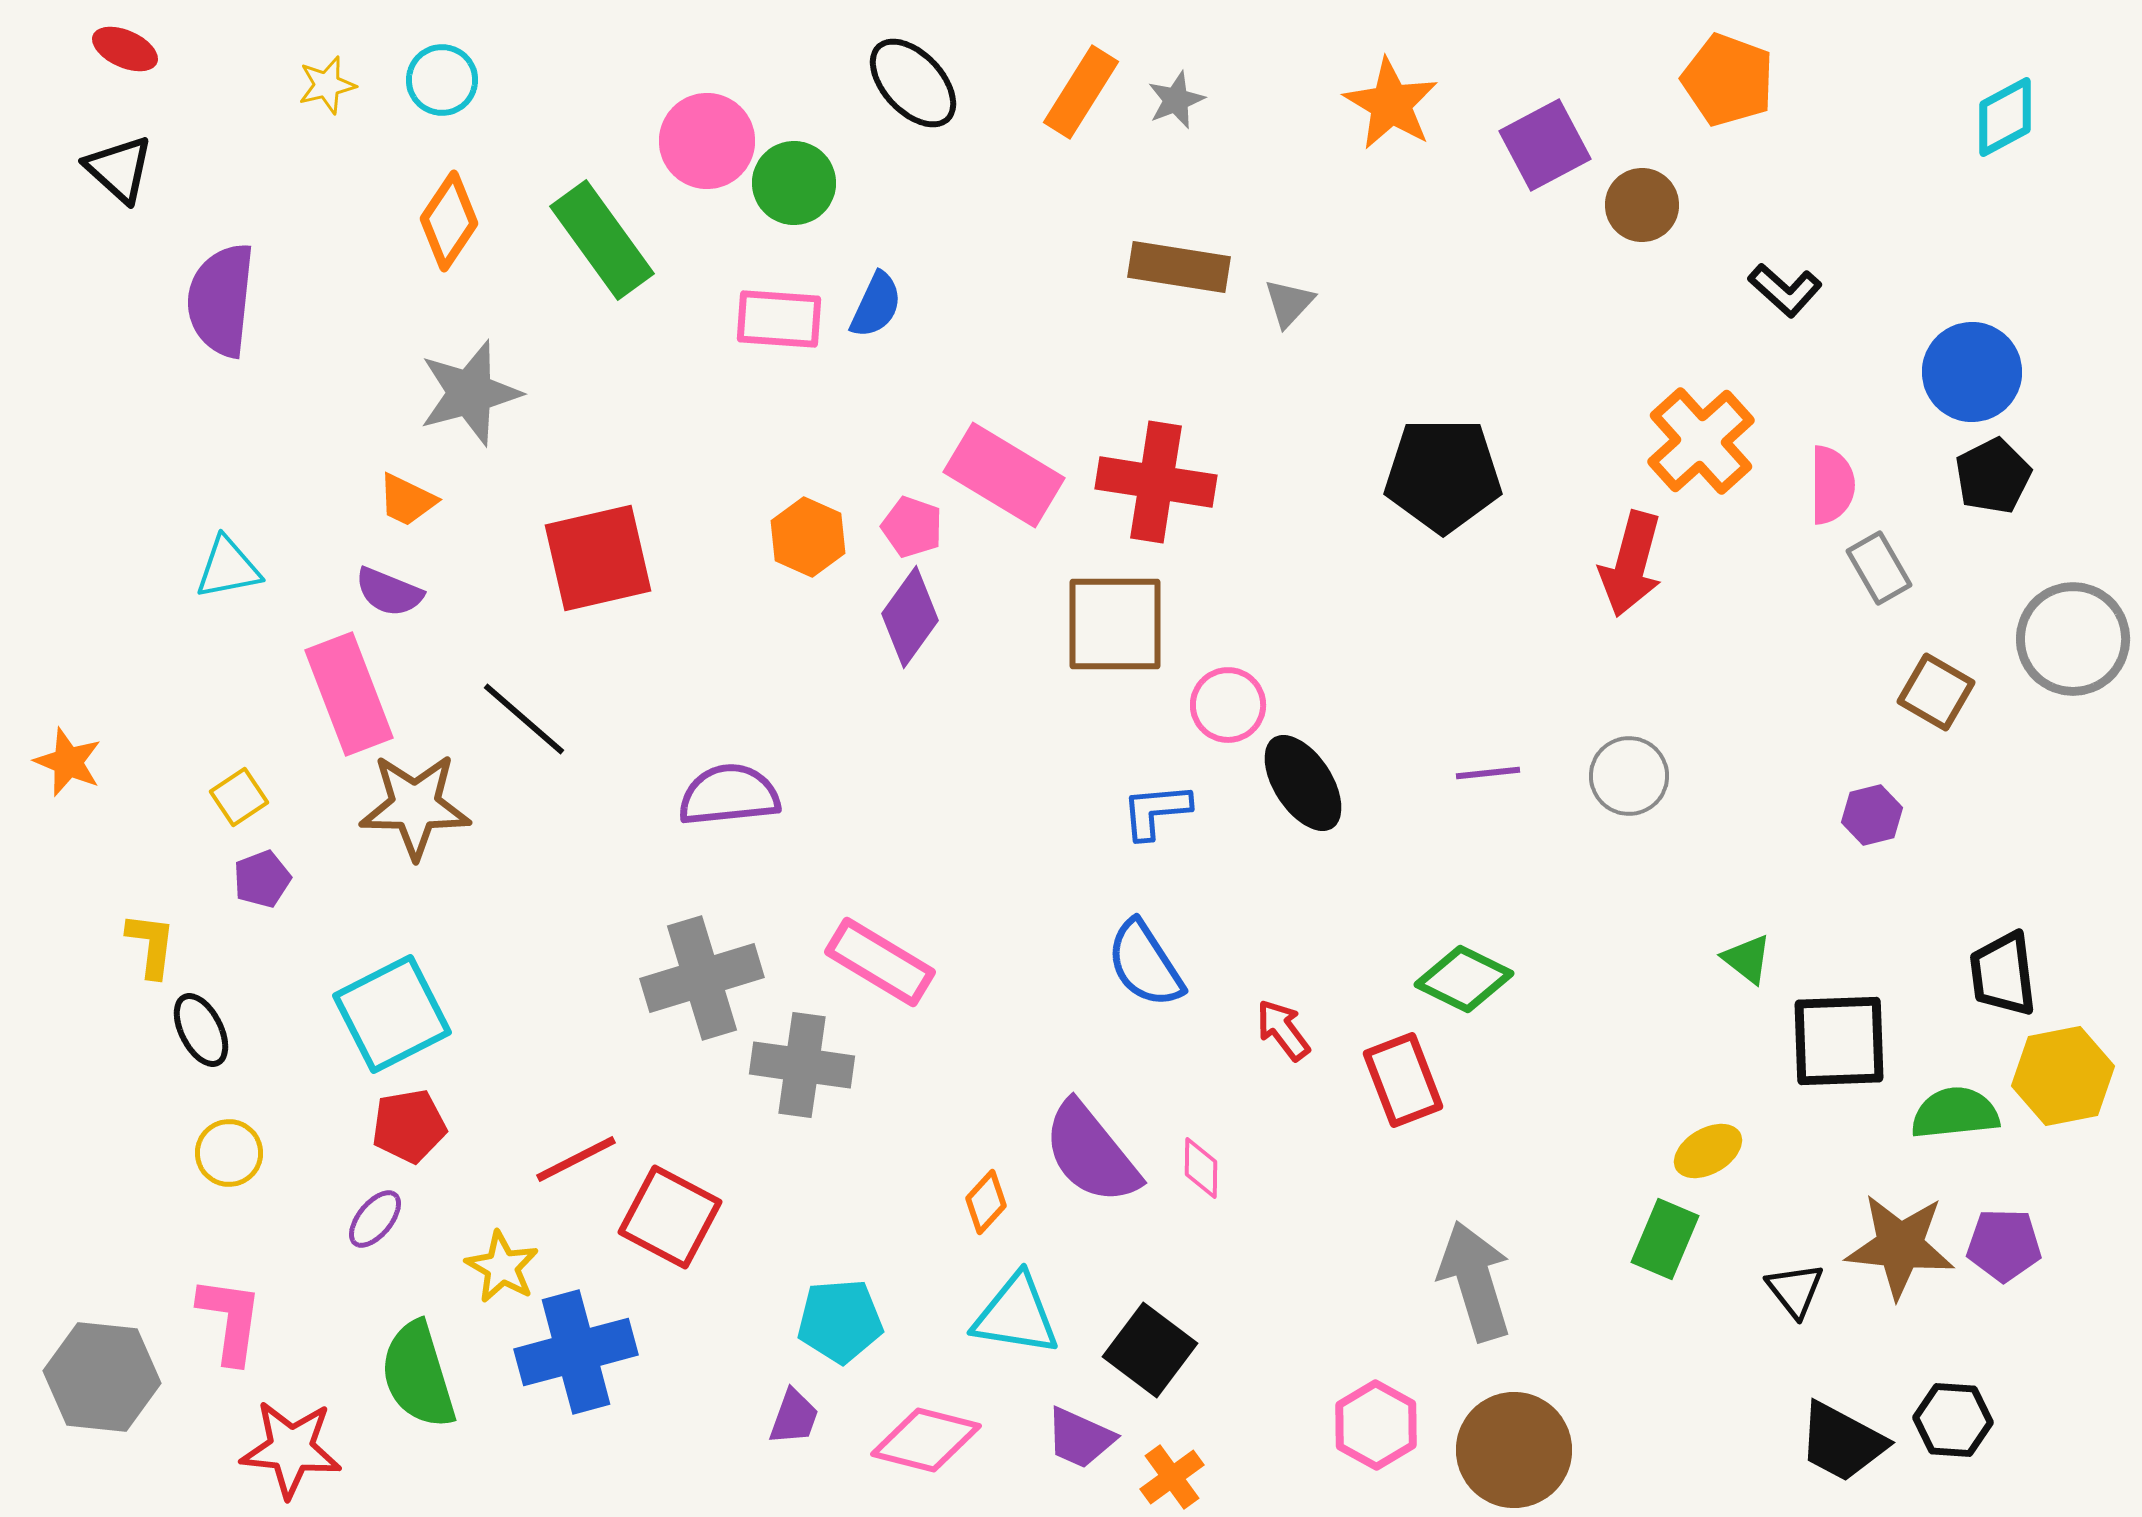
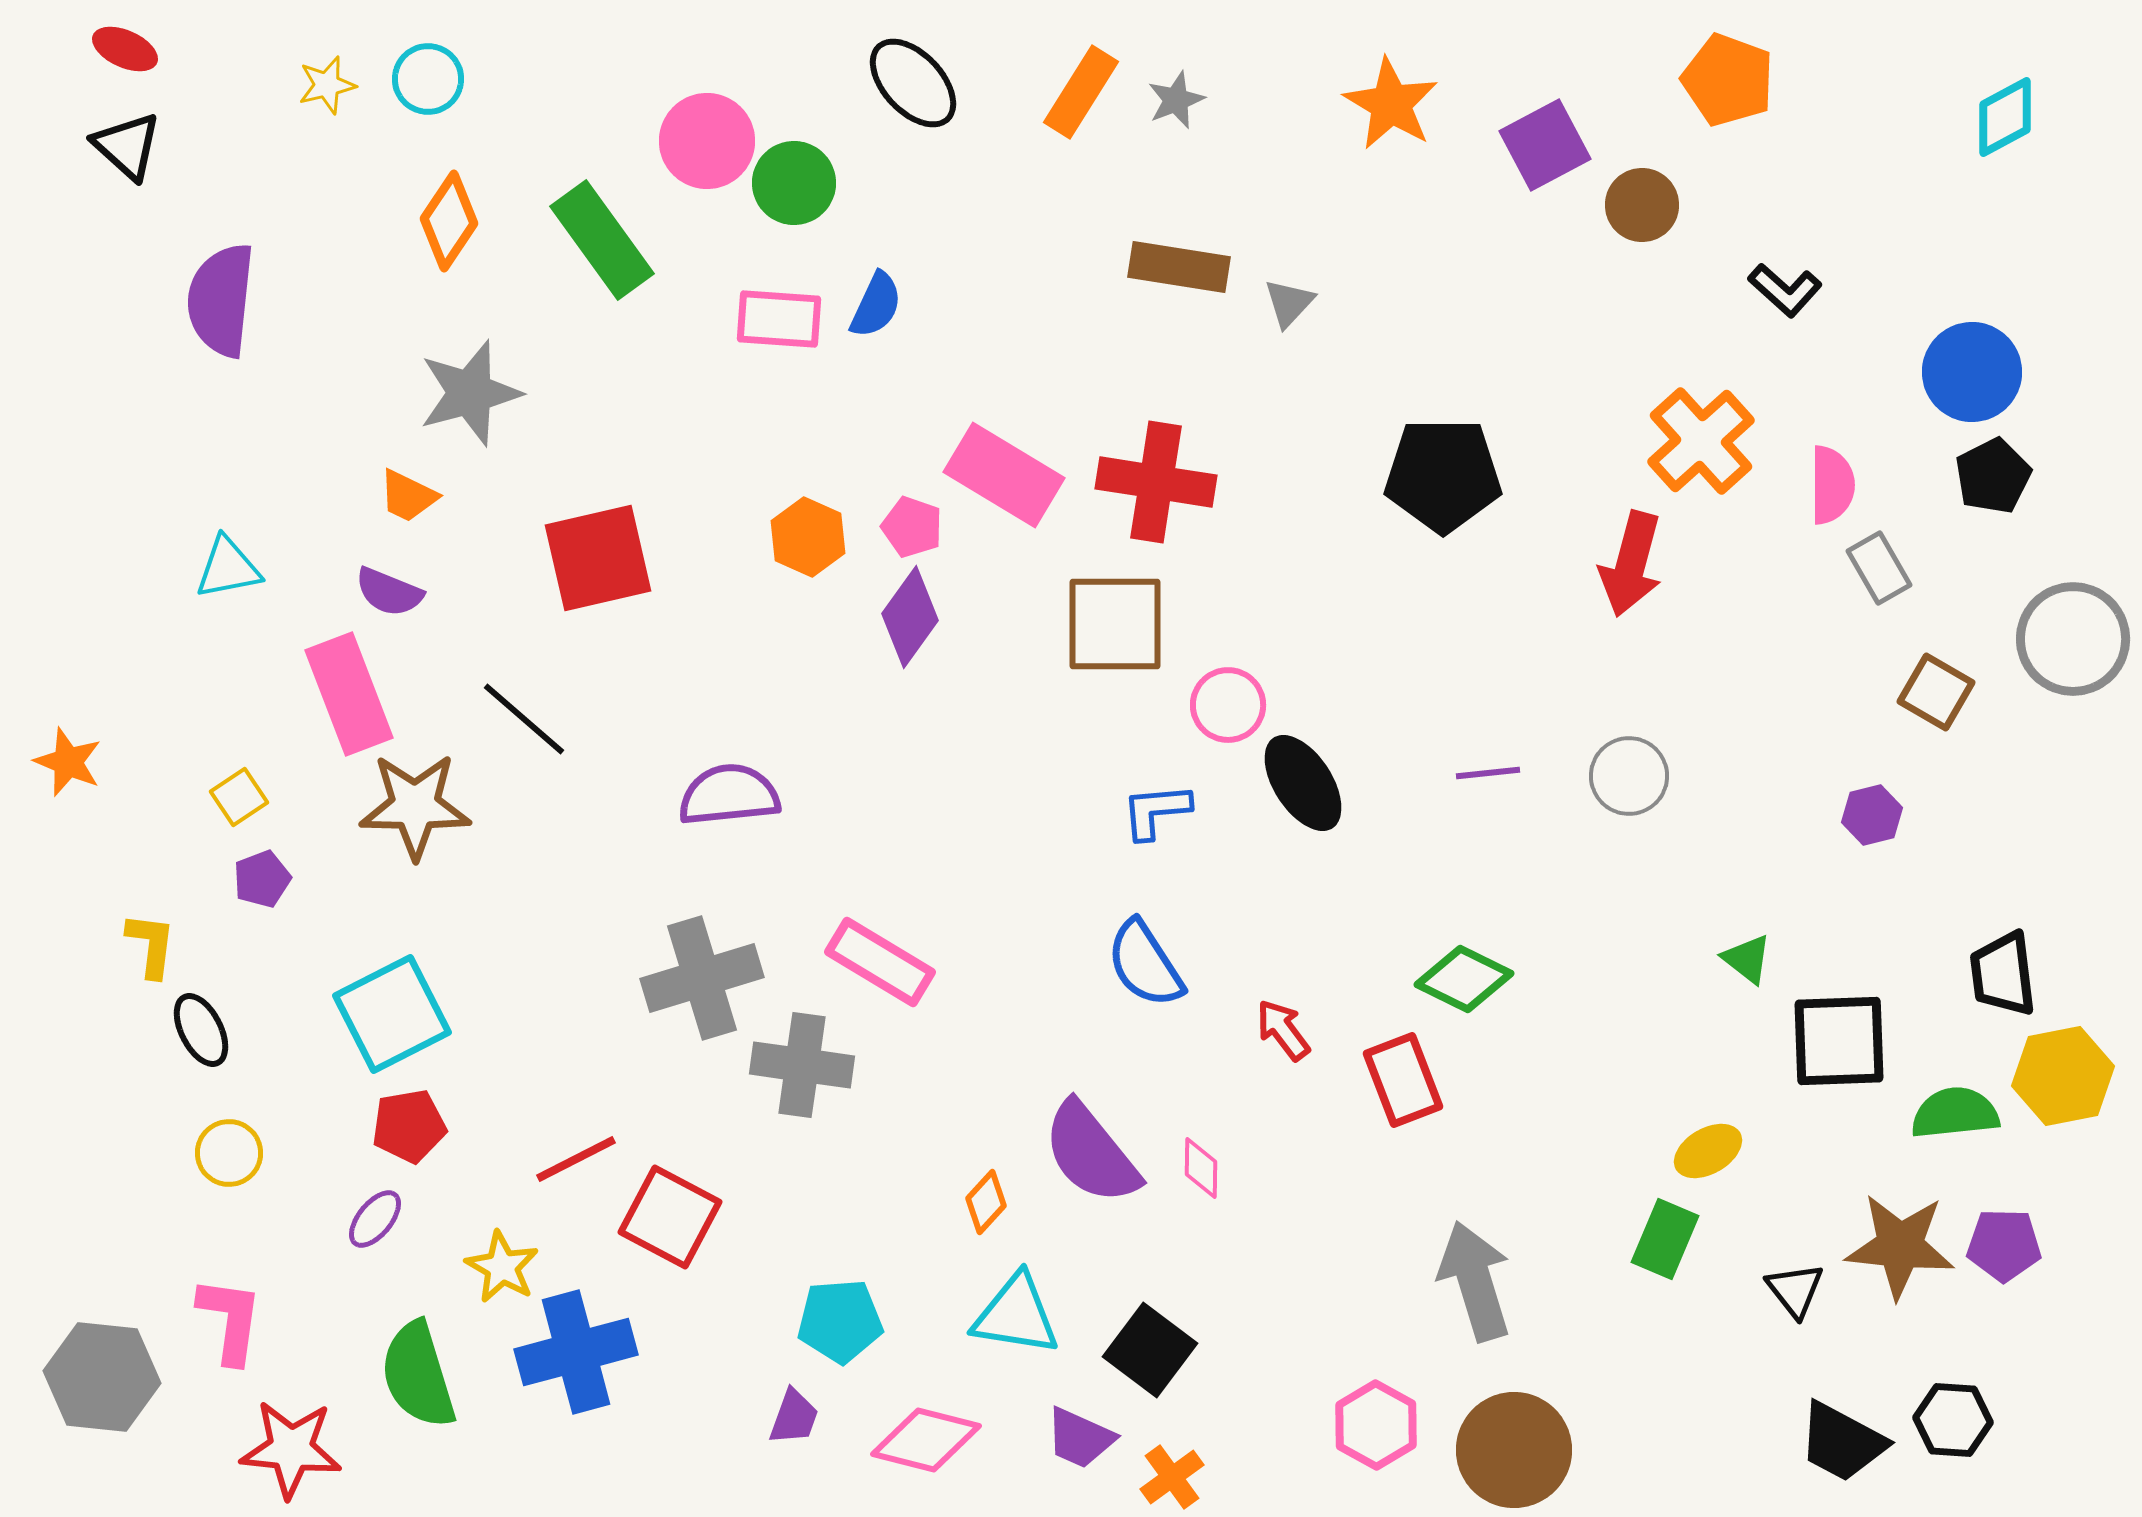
cyan circle at (442, 80): moved 14 px left, 1 px up
black triangle at (119, 169): moved 8 px right, 23 px up
orange trapezoid at (407, 500): moved 1 px right, 4 px up
